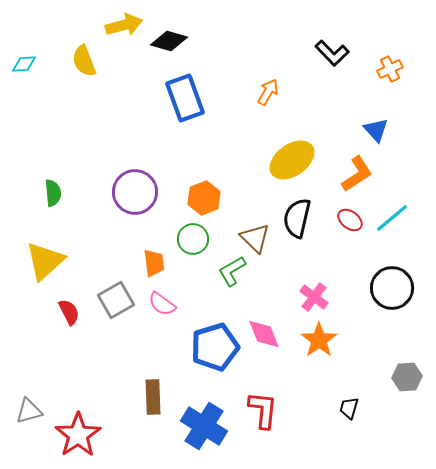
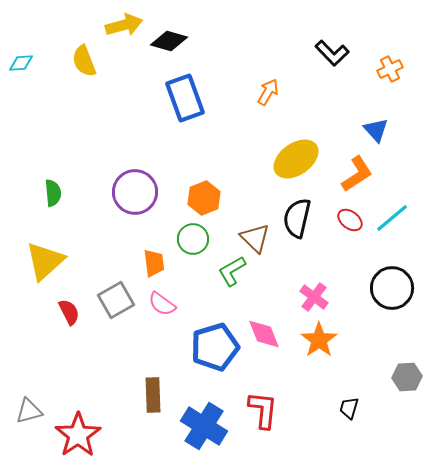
cyan diamond: moved 3 px left, 1 px up
yellow ellipse: moved 4 px right, 1 px up
brown rectangle: moved 2 px up
